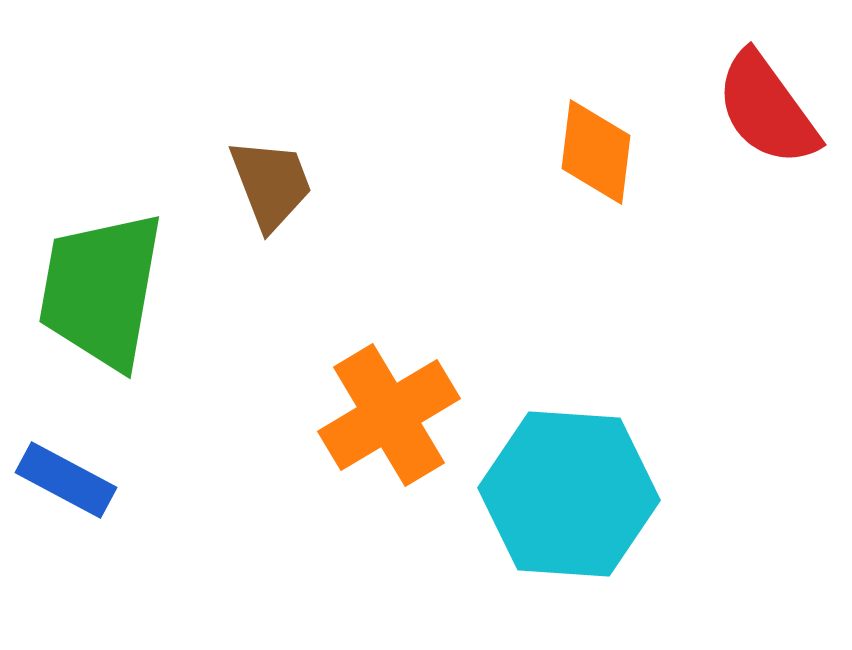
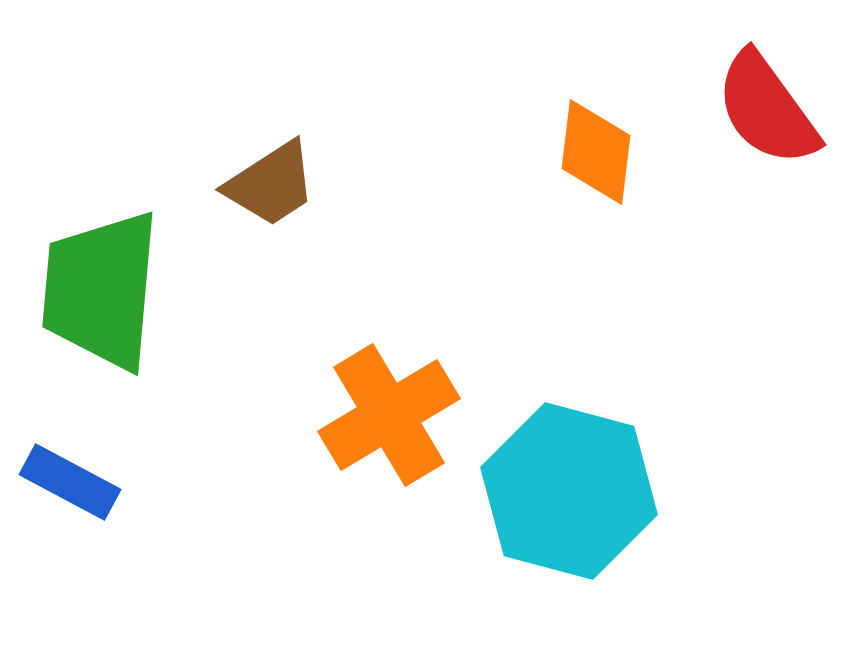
brown trapezoid: rotated 78 degrees clockwise
green trapezoid: rotated 5 degrees counterclockwise
blue rectangle: moved 4 px right, 2 px down
cyan hexagon: moved 3 px up; rotated 11 degrees clockwise
